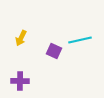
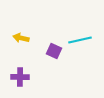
yellow arrow: rotated 77 degrees clockwise
purple cross: moved 4 px up
